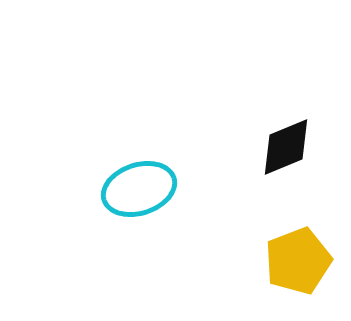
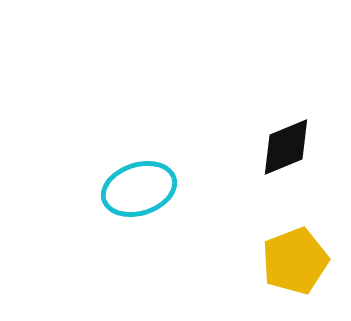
yellow pentagon: moved 3 px left
